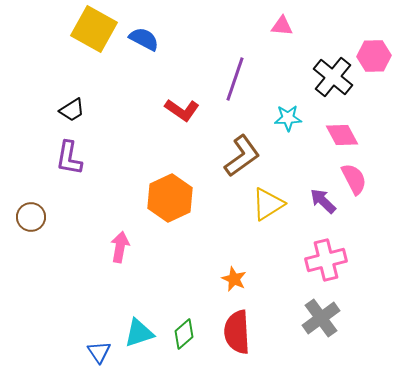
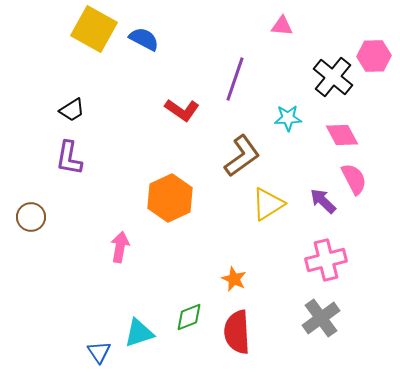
green diamond: moved 5 px right, 17 px up; rotated 20 degrees clockwise
